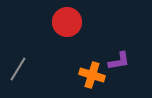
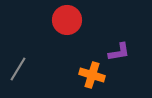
red circle: moved 2 px up
purple L-shape: moved 9 px up
